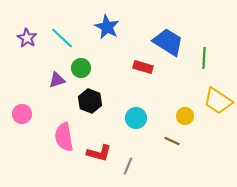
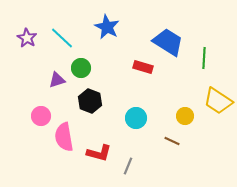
pink circle: moved 19 px right, 2 px down
